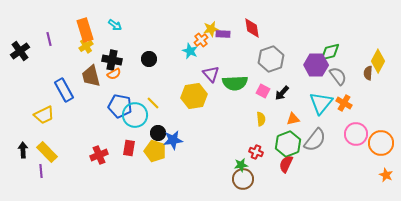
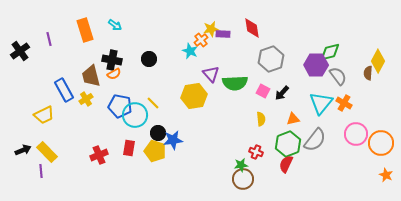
yellow cross at (86, 46): moved 53 px down
black arrow at (23, 150): rotated 70 degrees clockwise
